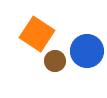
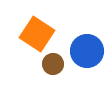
brown circle: moved 2 px left, 3 px down
